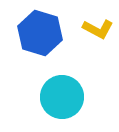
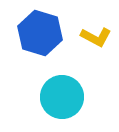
yellow L-shape: moved 2 px left, 8 px down
